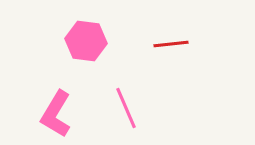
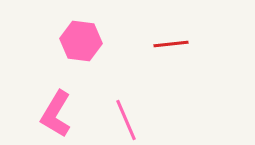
pink hexagon: moved 5 px left
pink line: moved 12 px down
